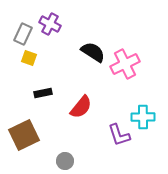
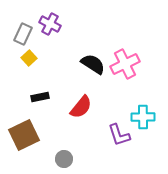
black semicircle: moved 12 px down
yellow square: rotated 28 degrees clockwise
black rectangle: moved 3 px left, 4 px down
gray circle: moved 1 px left, 2 px up
